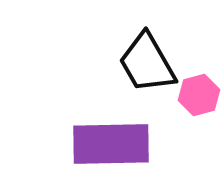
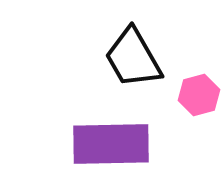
black trapezoid: moved 14 px left, 5 px up
